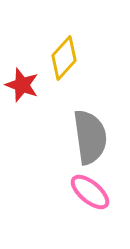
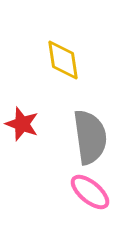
yellow diamond: moved 1 px left, 2 px down; rotated 51 degrees counterclockwise
red star: moved 39 px down
